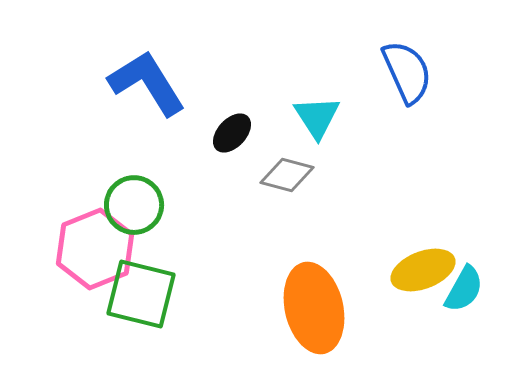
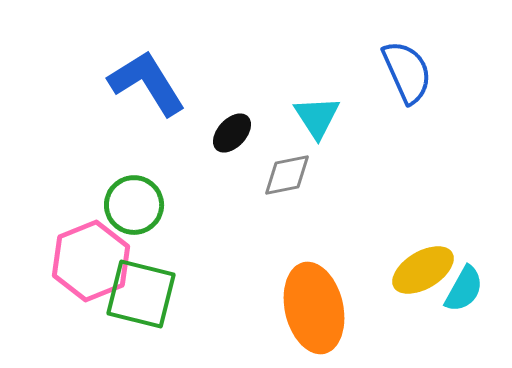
gray diamond: rotated 26 degrees counterclockwise
pink hexagon: moved 4 px left, 12 px down
yellow ellipse: rotated 10 degrees counterclockwise
